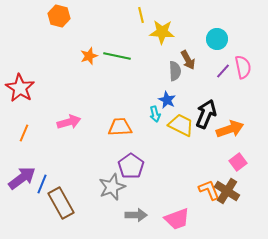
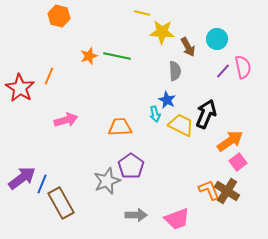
yellow line: moved 1 px right, 2 px up; rotated 63 degrees counterclockwise
brown arrow: moved 13 px up
pink arrow: moved 3 px left, 2 px up
orange arrow: moved 12 px down; rotated 16 degrees counterclockwise
orange line: moved 25 px right, 57 px up
gray star: moved 5 px left, 6 px up
